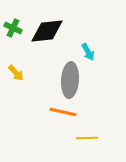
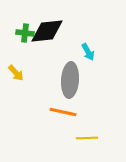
green cross: moved 12 px right, 5 px down; rotated 18 degrees counterclockwise
